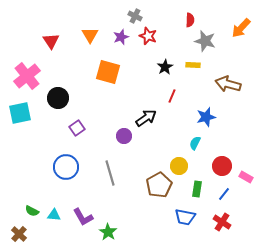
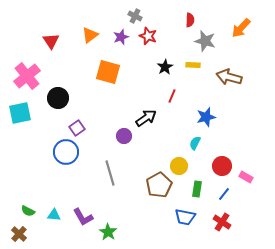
orange triangle: rotated 24 degrees clockwise
brown arrow: moved 1 px right, 7 px up
blue circle: moved 15 px up
green semicircle: moved 4 px left
